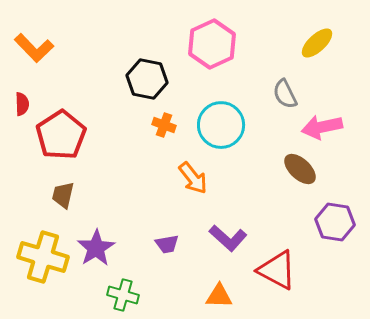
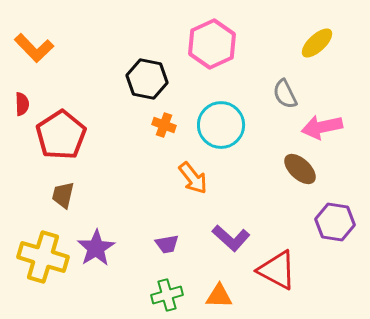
purple L-shape: moved 3 px right
green cross: moved 44 px right; rotated 32 degrees counterclockwise
